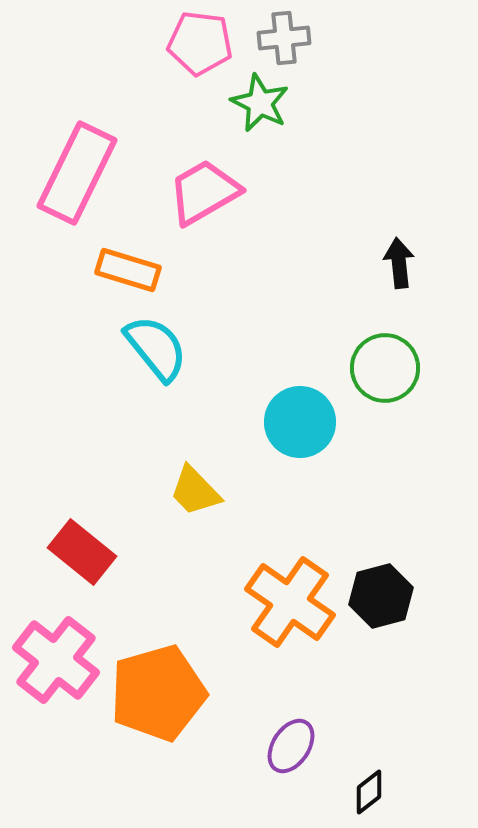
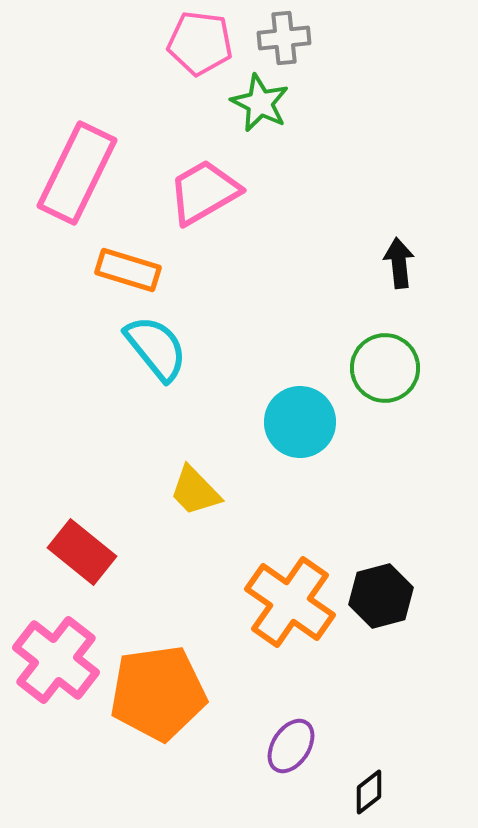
orange pentagon: rotated 8 degrees clockwise
